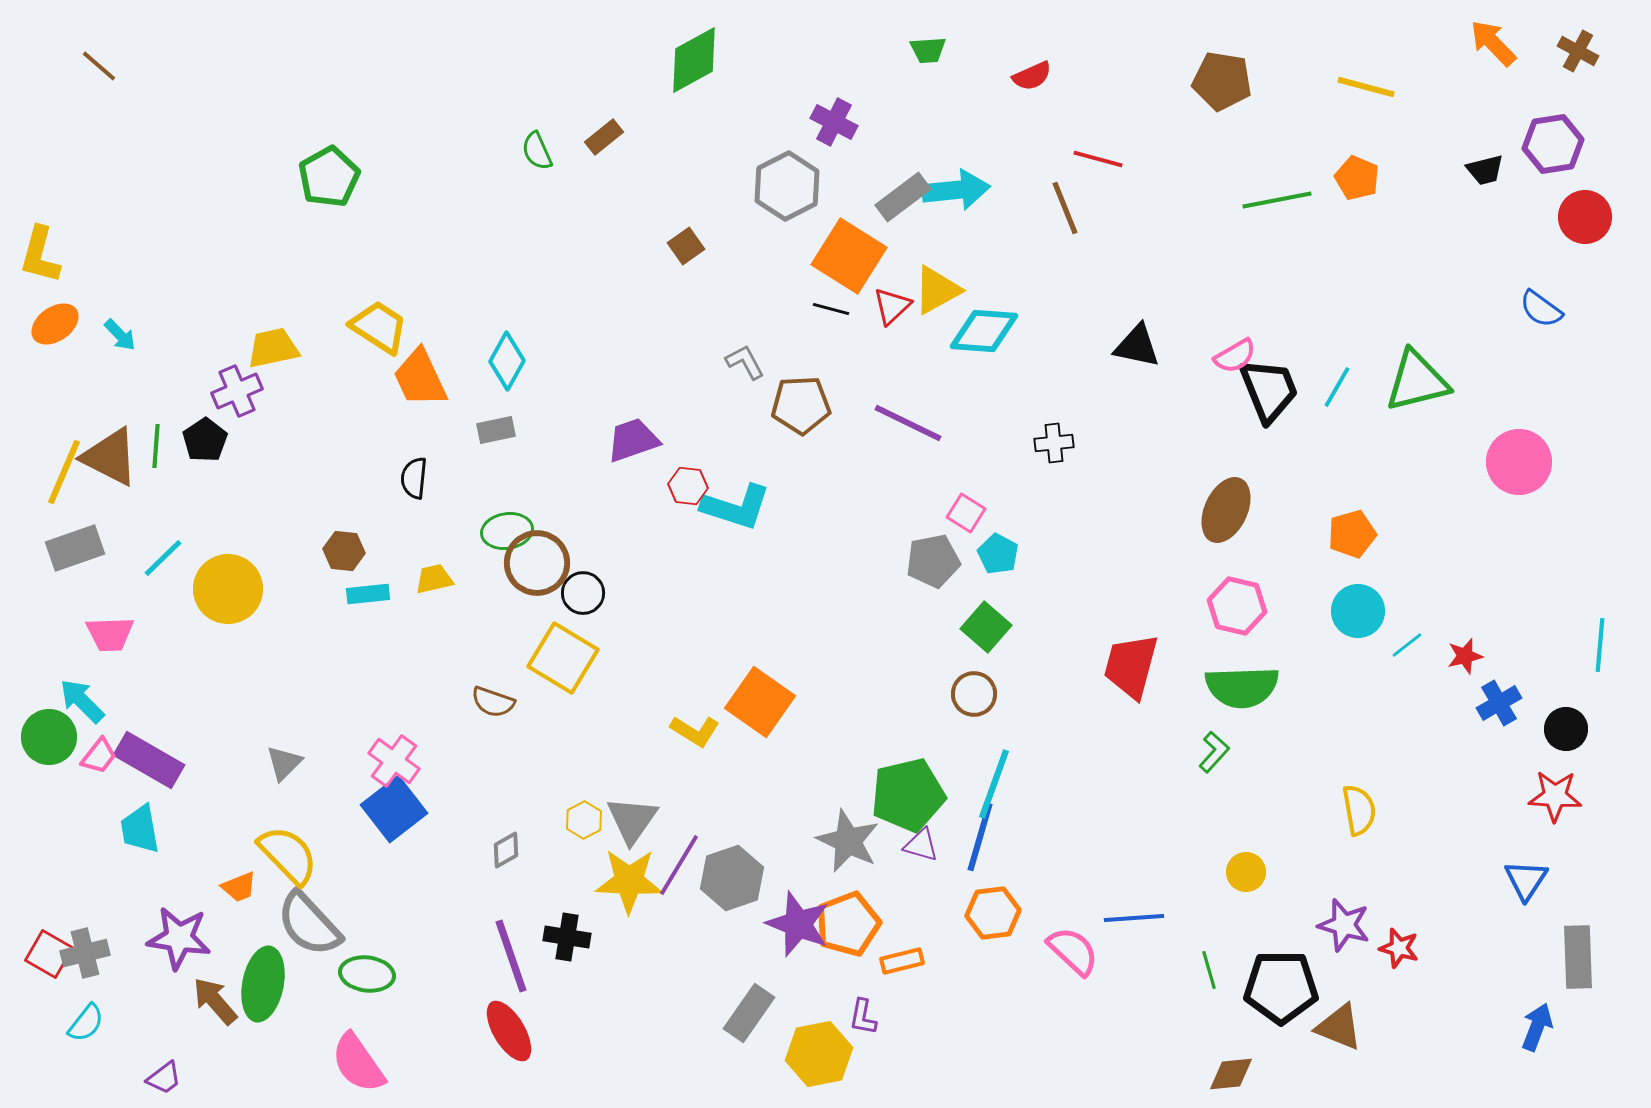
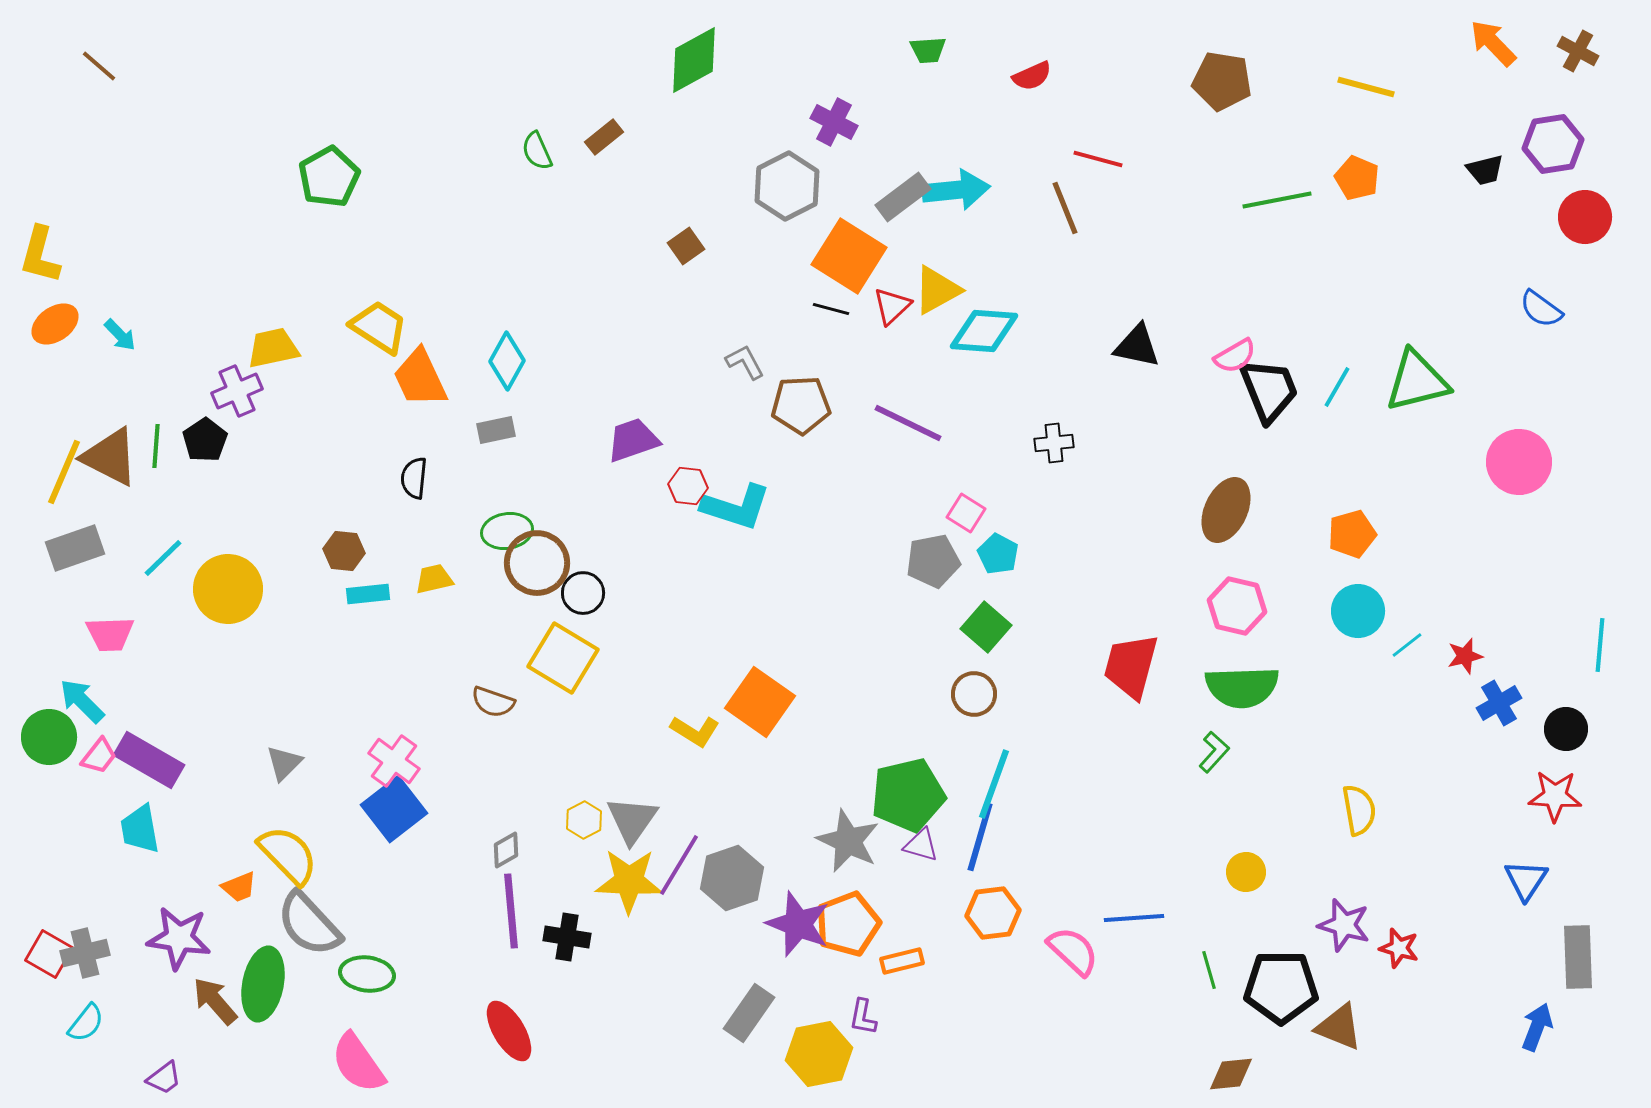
purple line at (511, 956): moved 45 px up; rotated 14 degrees clockwise
